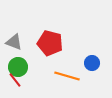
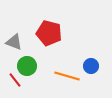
red pentagon: moved 1 px left, 10 px up
blue circle: moved 1 px left, 3 px down
green circle: moved 9 px right, 1 px up
